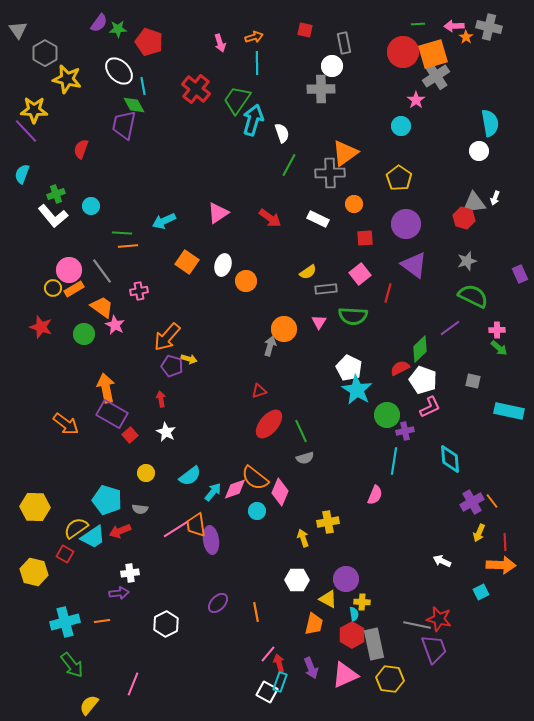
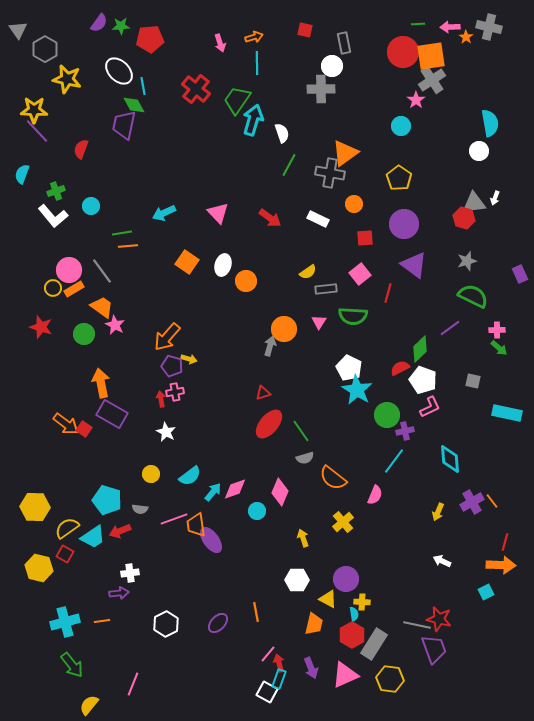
pink arrow at (454, 26): moved 4 px left, 1 px down
green star at (118, 29): moved 3 px right, 3 px up
red pentagon at (149, 42): moved 1 px right, 3 px up; rotated 24 degrees counterclockwise
gray hexagon at (45, 53): moved 4 px up
orange square at (433, 54): moved 2 px left, 2 px down; rotated 8 degrees clockwise
gray cross at (436, 76): moved 4 px left, 4 px down
purple line at (26, 131): moved 11 px right
gray cross at (330, 173): rotated 12 degrees clockwise
green cross at (56, 194): moved 3 px up
pink triangle at (218, 213): rotated 40 degrees counterclockwise
cyan arrow at (164, 221): moved 8 px up
purple circle at (406, 224): moved 2 px left
green line at (122, 233): rotated 12 degrees counterclockwise
pink cross at (139, 291): moved 36 px right, 101 px down
orange arrow at (106, 388): moved 5 px left, 5 px up
red triangle at (259, 391): moved 4 px right, 2 px down
cyan rectangle at (509, 411): moved 2 px left, 2 px down
green line at (301, 431): rotated 10 degrees counterclockwise
red square at (130, 435): moved 46 px left, 6 px up; rotated 14 degrees counterclockwise
cyan line at (394, 461): rotated 28 degrees clockwise
yellow circle at (146, 473): moved 5 px right, 1 px down
orange semicircle at (255, 478): moved 78 px right
yellow cross at (328, 522): moved 15 px right; rotated 30 degrees counterclockwise
yellow semicircle at (76, 528): moved 9 px left
pink line at (176, 529): moved 2 px left, 10 px up; rotated 12 degrees clockwise
yellow arrow at (479, 533): moved 41 px left, 21 px up
purple ellipse at (211, 540): rotated 28 degrees counterclockwise
red line at (505, 542): rotated 18 degrees clockwise
yellow hexagon at (34, 572): moved 5 px right, 4 px up
cyan square at (481, 592): moved 5 px right
purple ellipse at (218, 603): moved 20 px down
gray rectangle at (374, 644): rotated 44 degrees clockwise
cyan rectangle at (280, 682): moved 1 px left, 3 px up
